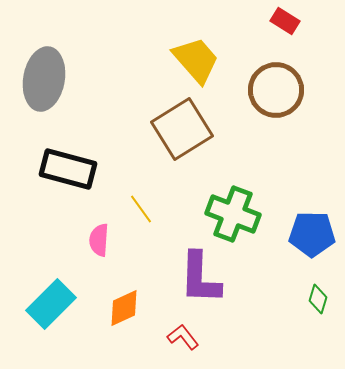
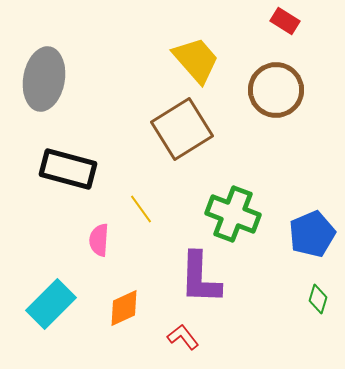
blue pentagon: rotated 24 degrees counterclockwise
